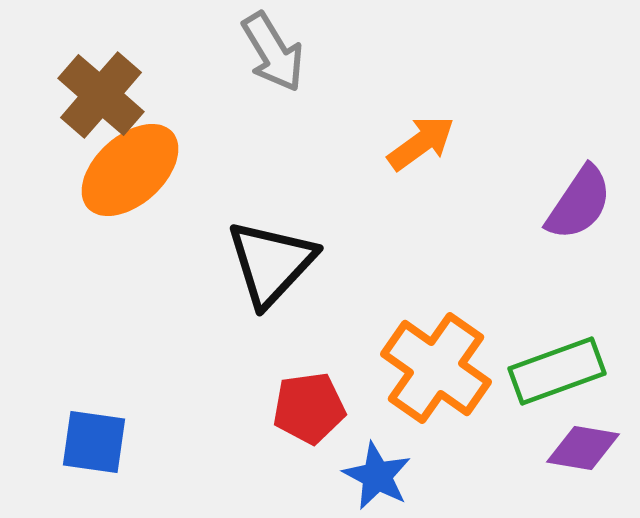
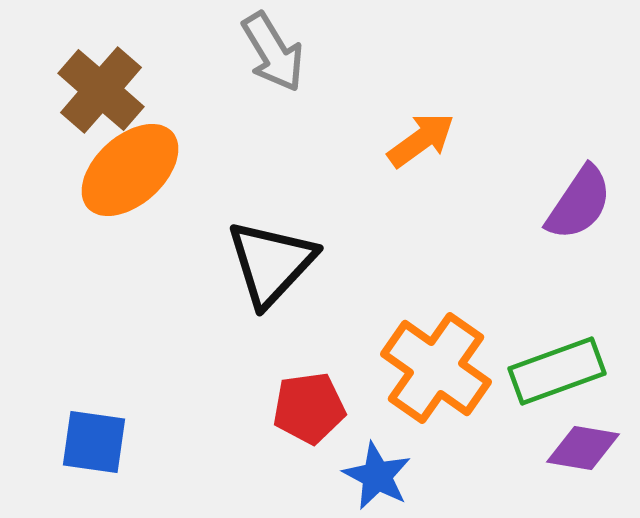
brown cross: moved 5 px up
orange arrow: moved 3 px up
